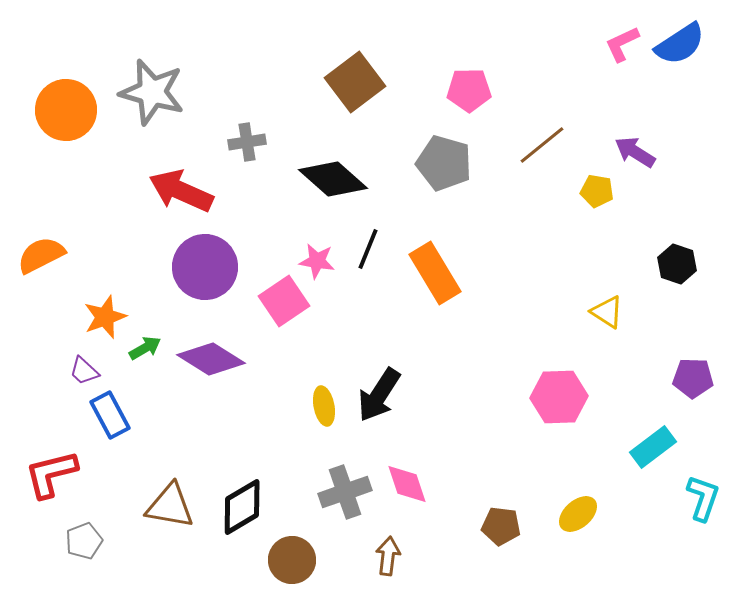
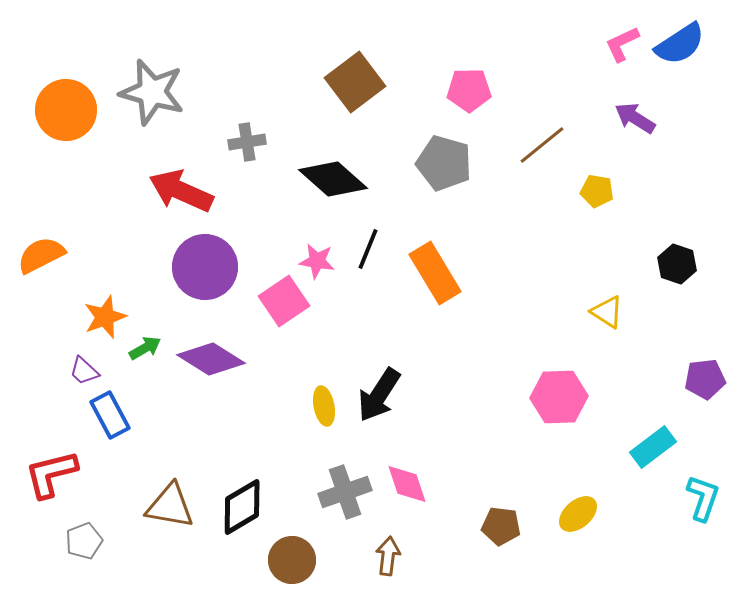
purple arrow at (635, 152): moved 34 px up
purple pentagon at (693, 378): moved 12 px right, 1 px down; rotated 9 degrees counterclockwise
